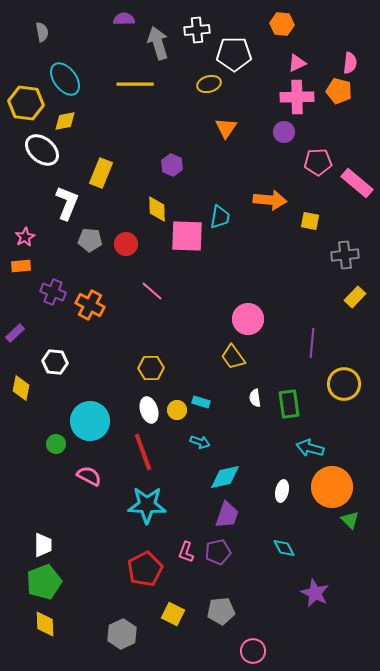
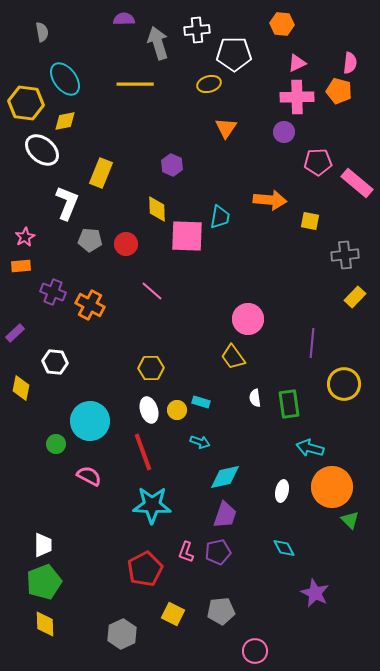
cyan star at (147, 505): moved 5 px right
purple trapezoid at (227, 515): moved 2 px left
pink circle at (253, 651): moved 2 px right
